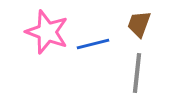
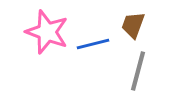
brown trapezoid: moved 6 px left, 1 px down
gray line: moved 1 px right, 2 px up; rotated 9 degrees clockwise
